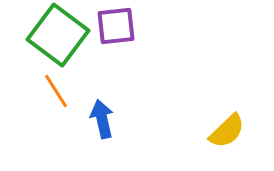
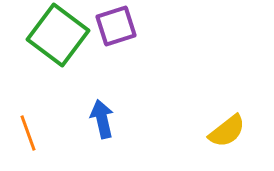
purple square: rotated 12 degrees counterclockwise
orange line: moved 28 px left, 42 px down; rotated 12 degrees clockwise
yellow semicircle: rotated 6 degrees clockwise
